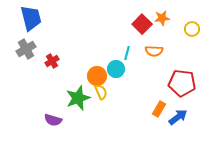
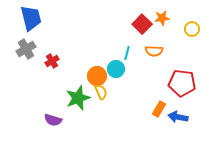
blue arrow: rotated 132 degrees counterclockwise
